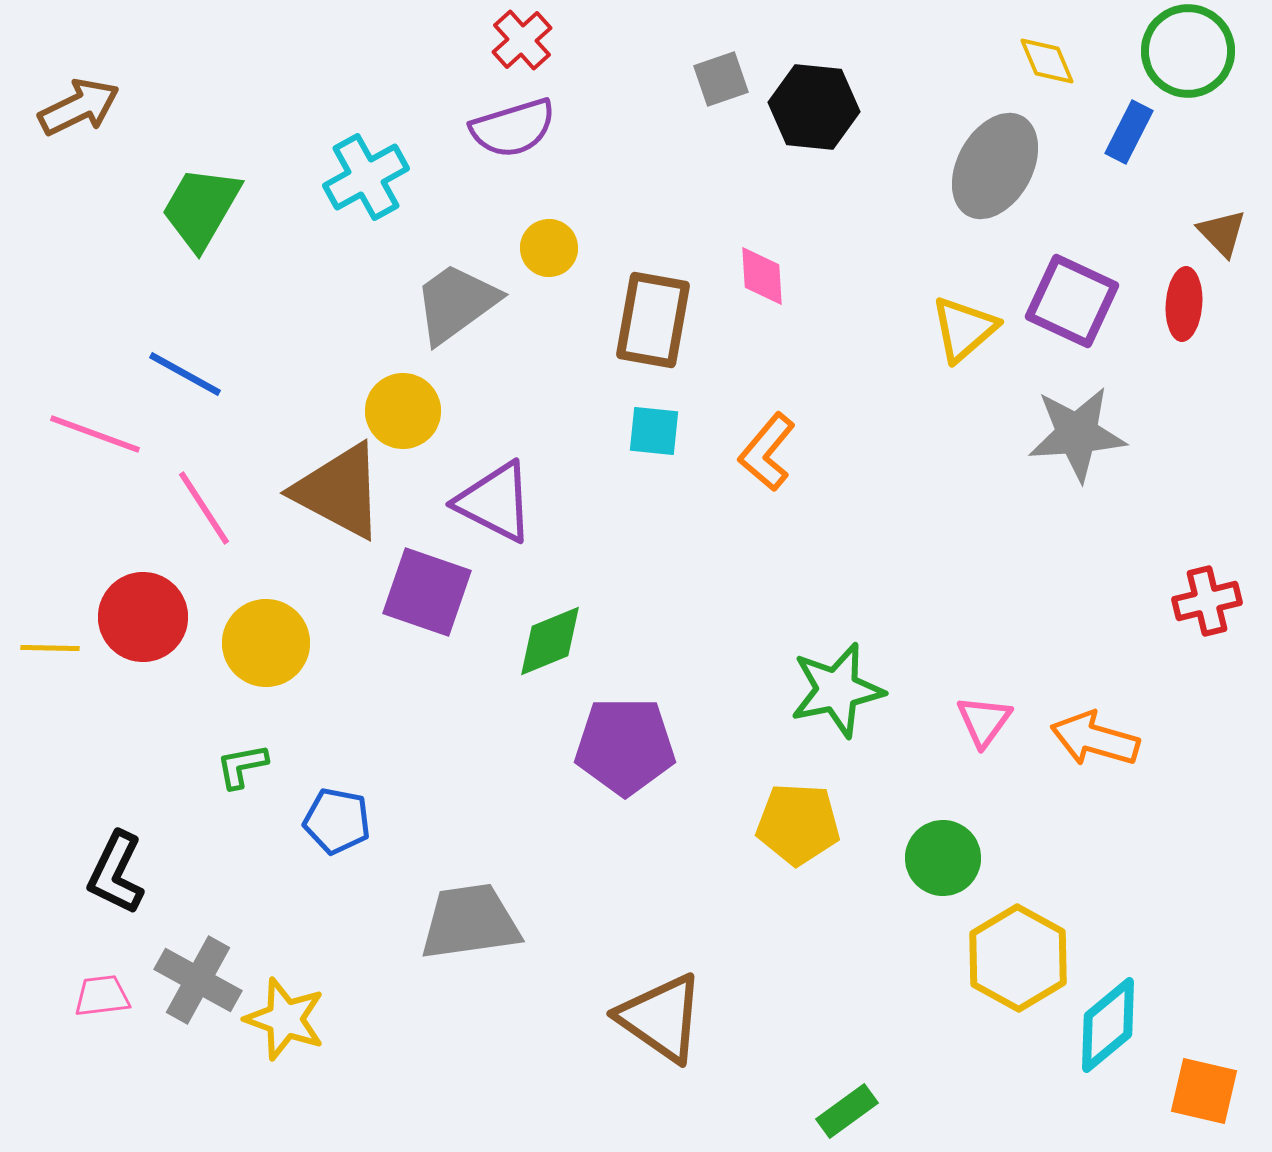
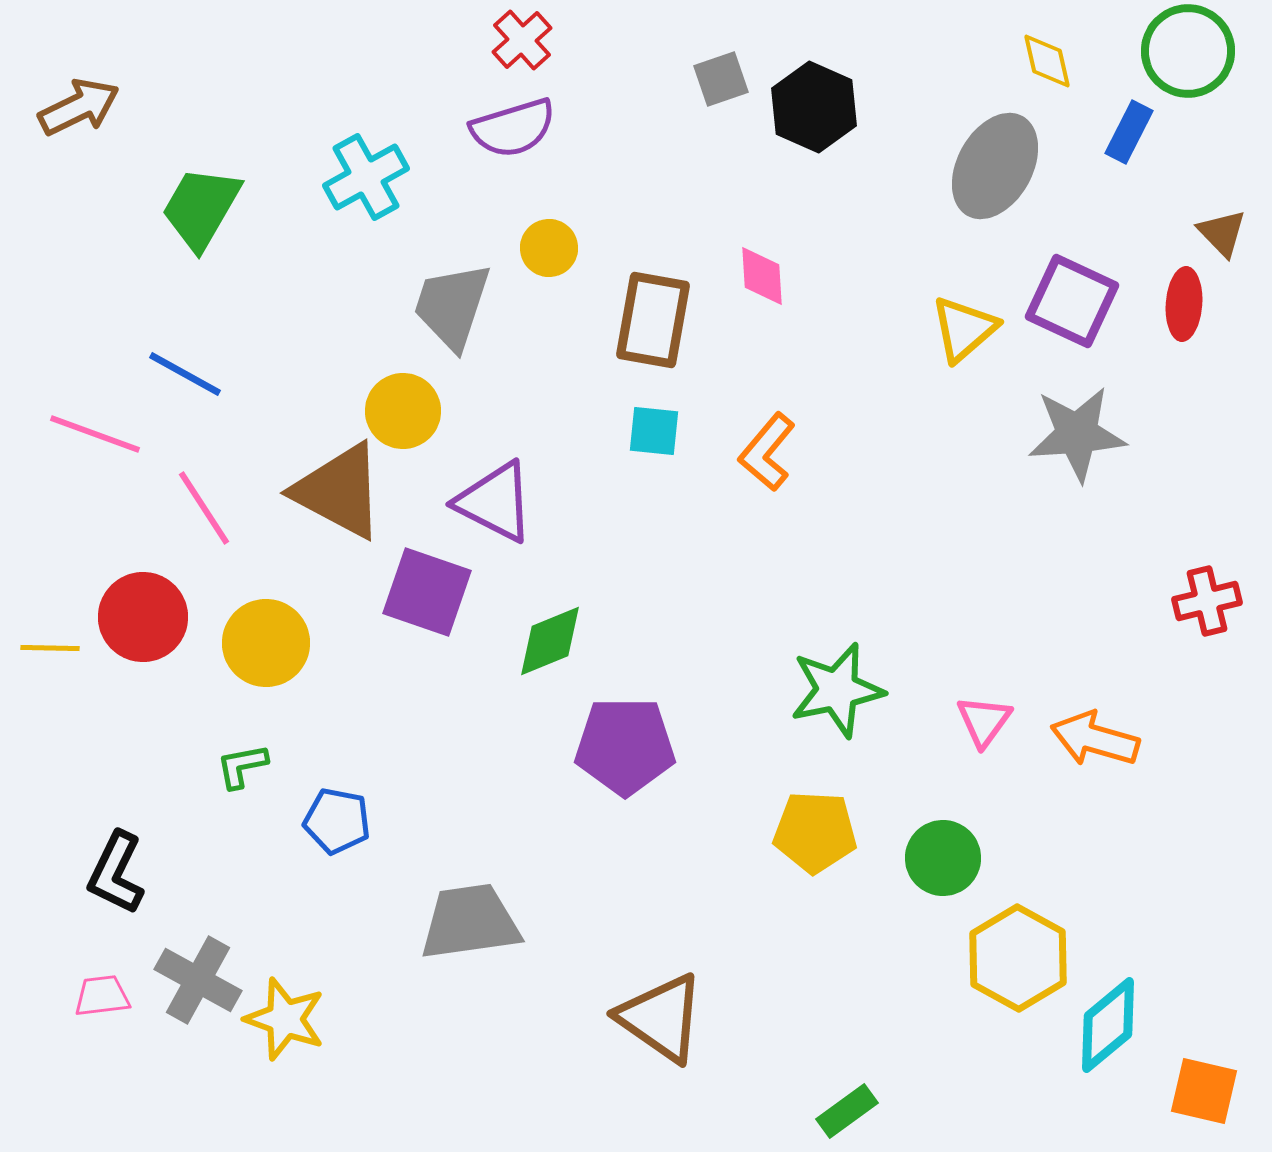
yellow diamond at (1047, 61): rotated 10 degrees clockwise
black hexagon at (814, 107): rotated 18 degrees clockwise
gray trapezoid at (456, 303): moved 4 px left, 3 px down; rotated 36 degrees counterclockwise
yellow pentagon at (798, 824): moved 17 px right, 8 px down
